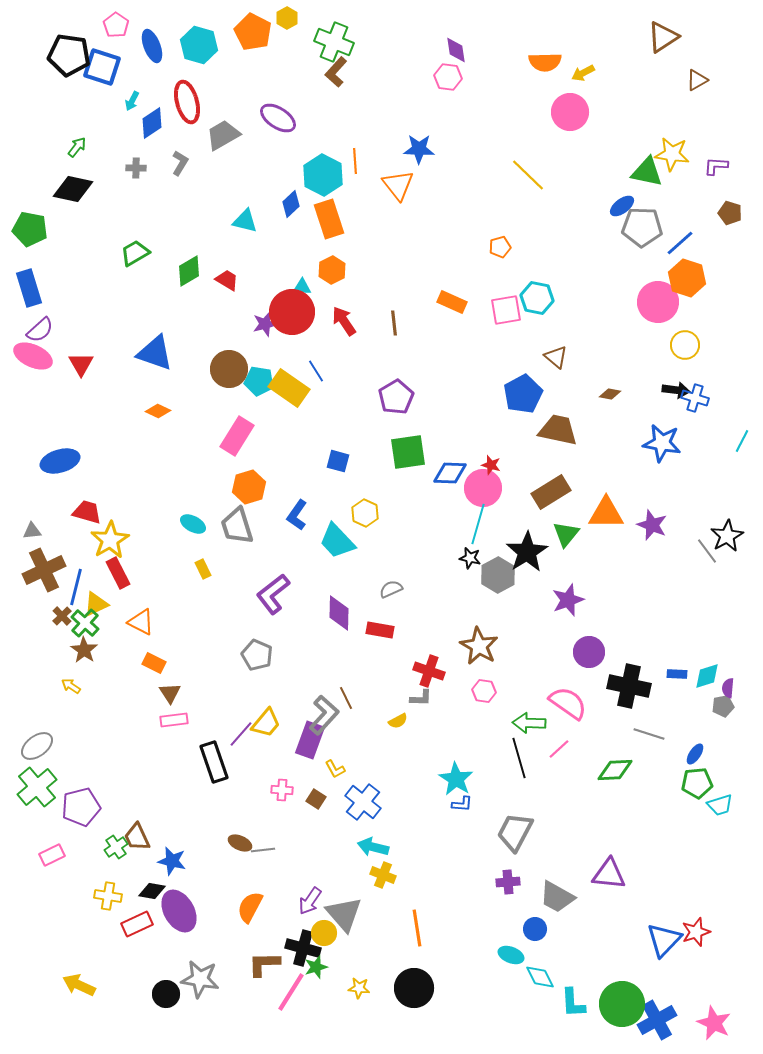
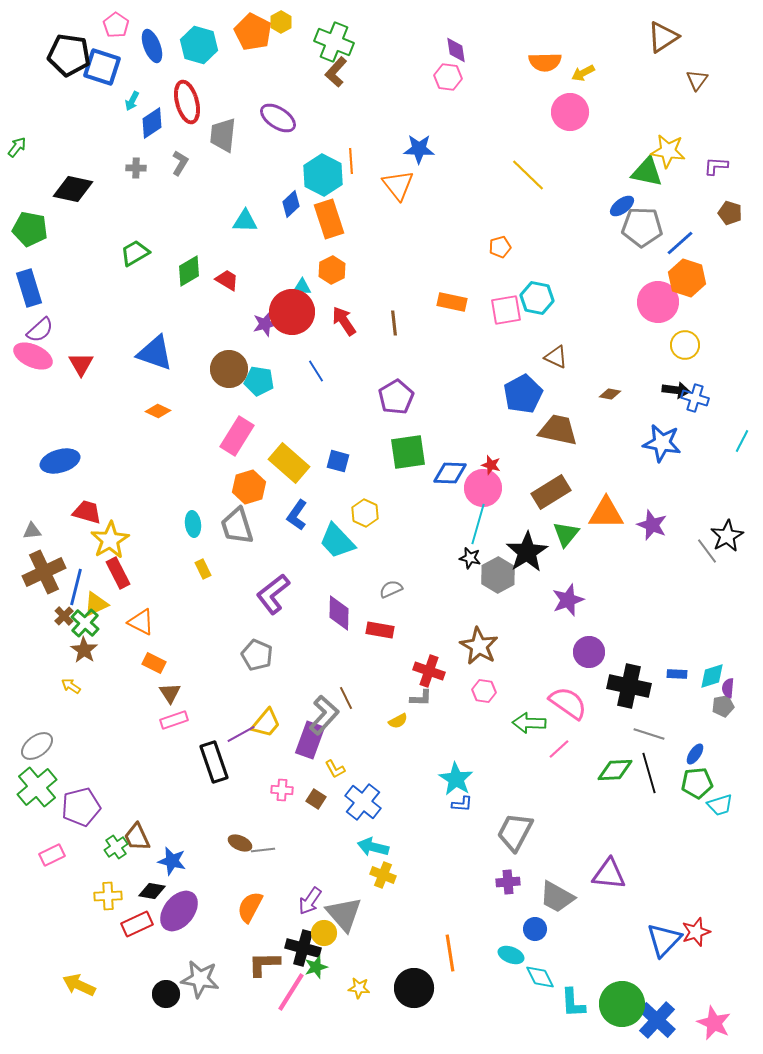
yellow hexagon at (287, 18): moved 6 px left, 4 px down
brown triangle at (697, 80): rotated 25 degrees counterclockwise
gray trapezoid at (223, 135): rotated 54 degrees counterclockwise
green arrow at (77, 147): moved 60 px left
yellow star at (672, 154): moved 4 px left, 3 px up
orange line at (355, 161): moved 4 px left
cyan triangle at (245, 221): rotated 12 degrees counterclockwise
orange rectangle at (452, 302): rotated 12 degrees counterclockwise
brown triangle at (556, 357): rotated 15 degrees counterclockwise
yellow rectangle at (289, 388): moved 75 px down; rotated 6 degrees clockwise
cyan ellipse at (193, 524): rotated 55 degrees clockwise
brown cross at (44, 570): moved 2 px down
brown cross at (62, 616): moved 2 px right
cyan diamond at (707, 676): moved 5 px right
pink rectangle at (174, 720): rotated 12 degrees counterclockwise
purple line at (241, 734): rotated 20 degrees clockwise
black line at (519, 758): moved 130 px right, 15 px down
yellow cross at (108, 896): rotated 12 degrees counterclockwise
purple ellipse at (179, 911): rotated 69 degrees clockwise
orange line at (417, 928): moved 33 px right, 25 px down
blue cross at (657, 1020): rotated 18 degrees counterclockwise
